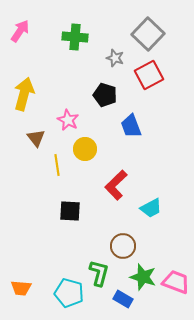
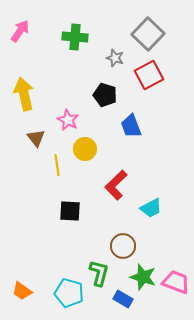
yellow arrow: rotated 28 degrees counterclockwise
orange trapezoid: moved 1 px right, 3 px down; rotated 30 degrees clockwise
